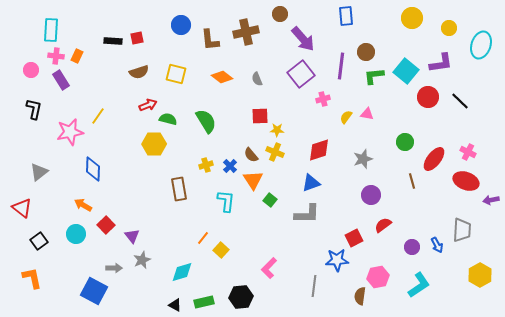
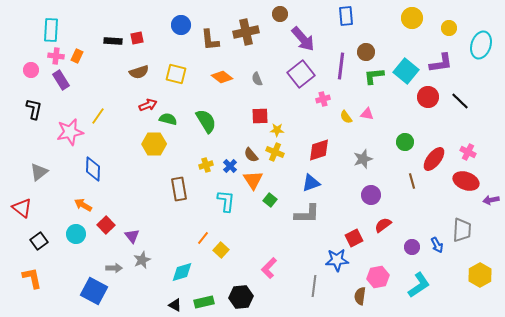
yellow semicircle at (346, 117): rotated 72 degrees counterclockwise
